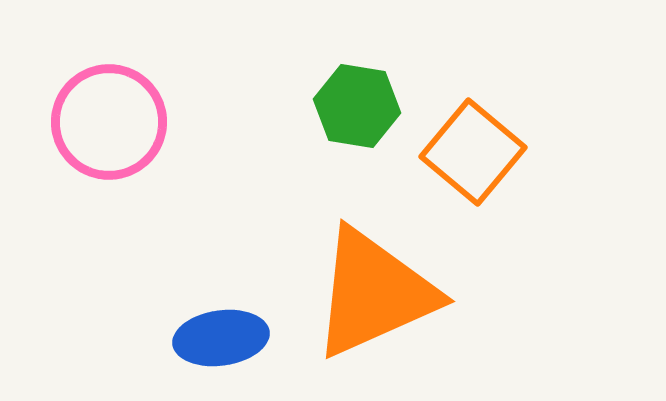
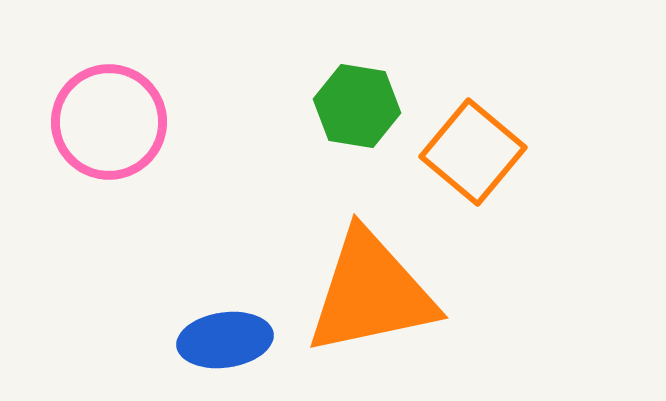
orange triangle: moved 3 px left; rotated 12 degrees clockwise
blue ellipse: moved 4 px right, 2 px down
